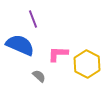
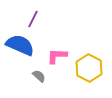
purple line: rotated 48 degrees clockwise
pink L-shape: moved 1 px left, 2 px down
yellow hexagon: moved 2 px right, 4 px down
